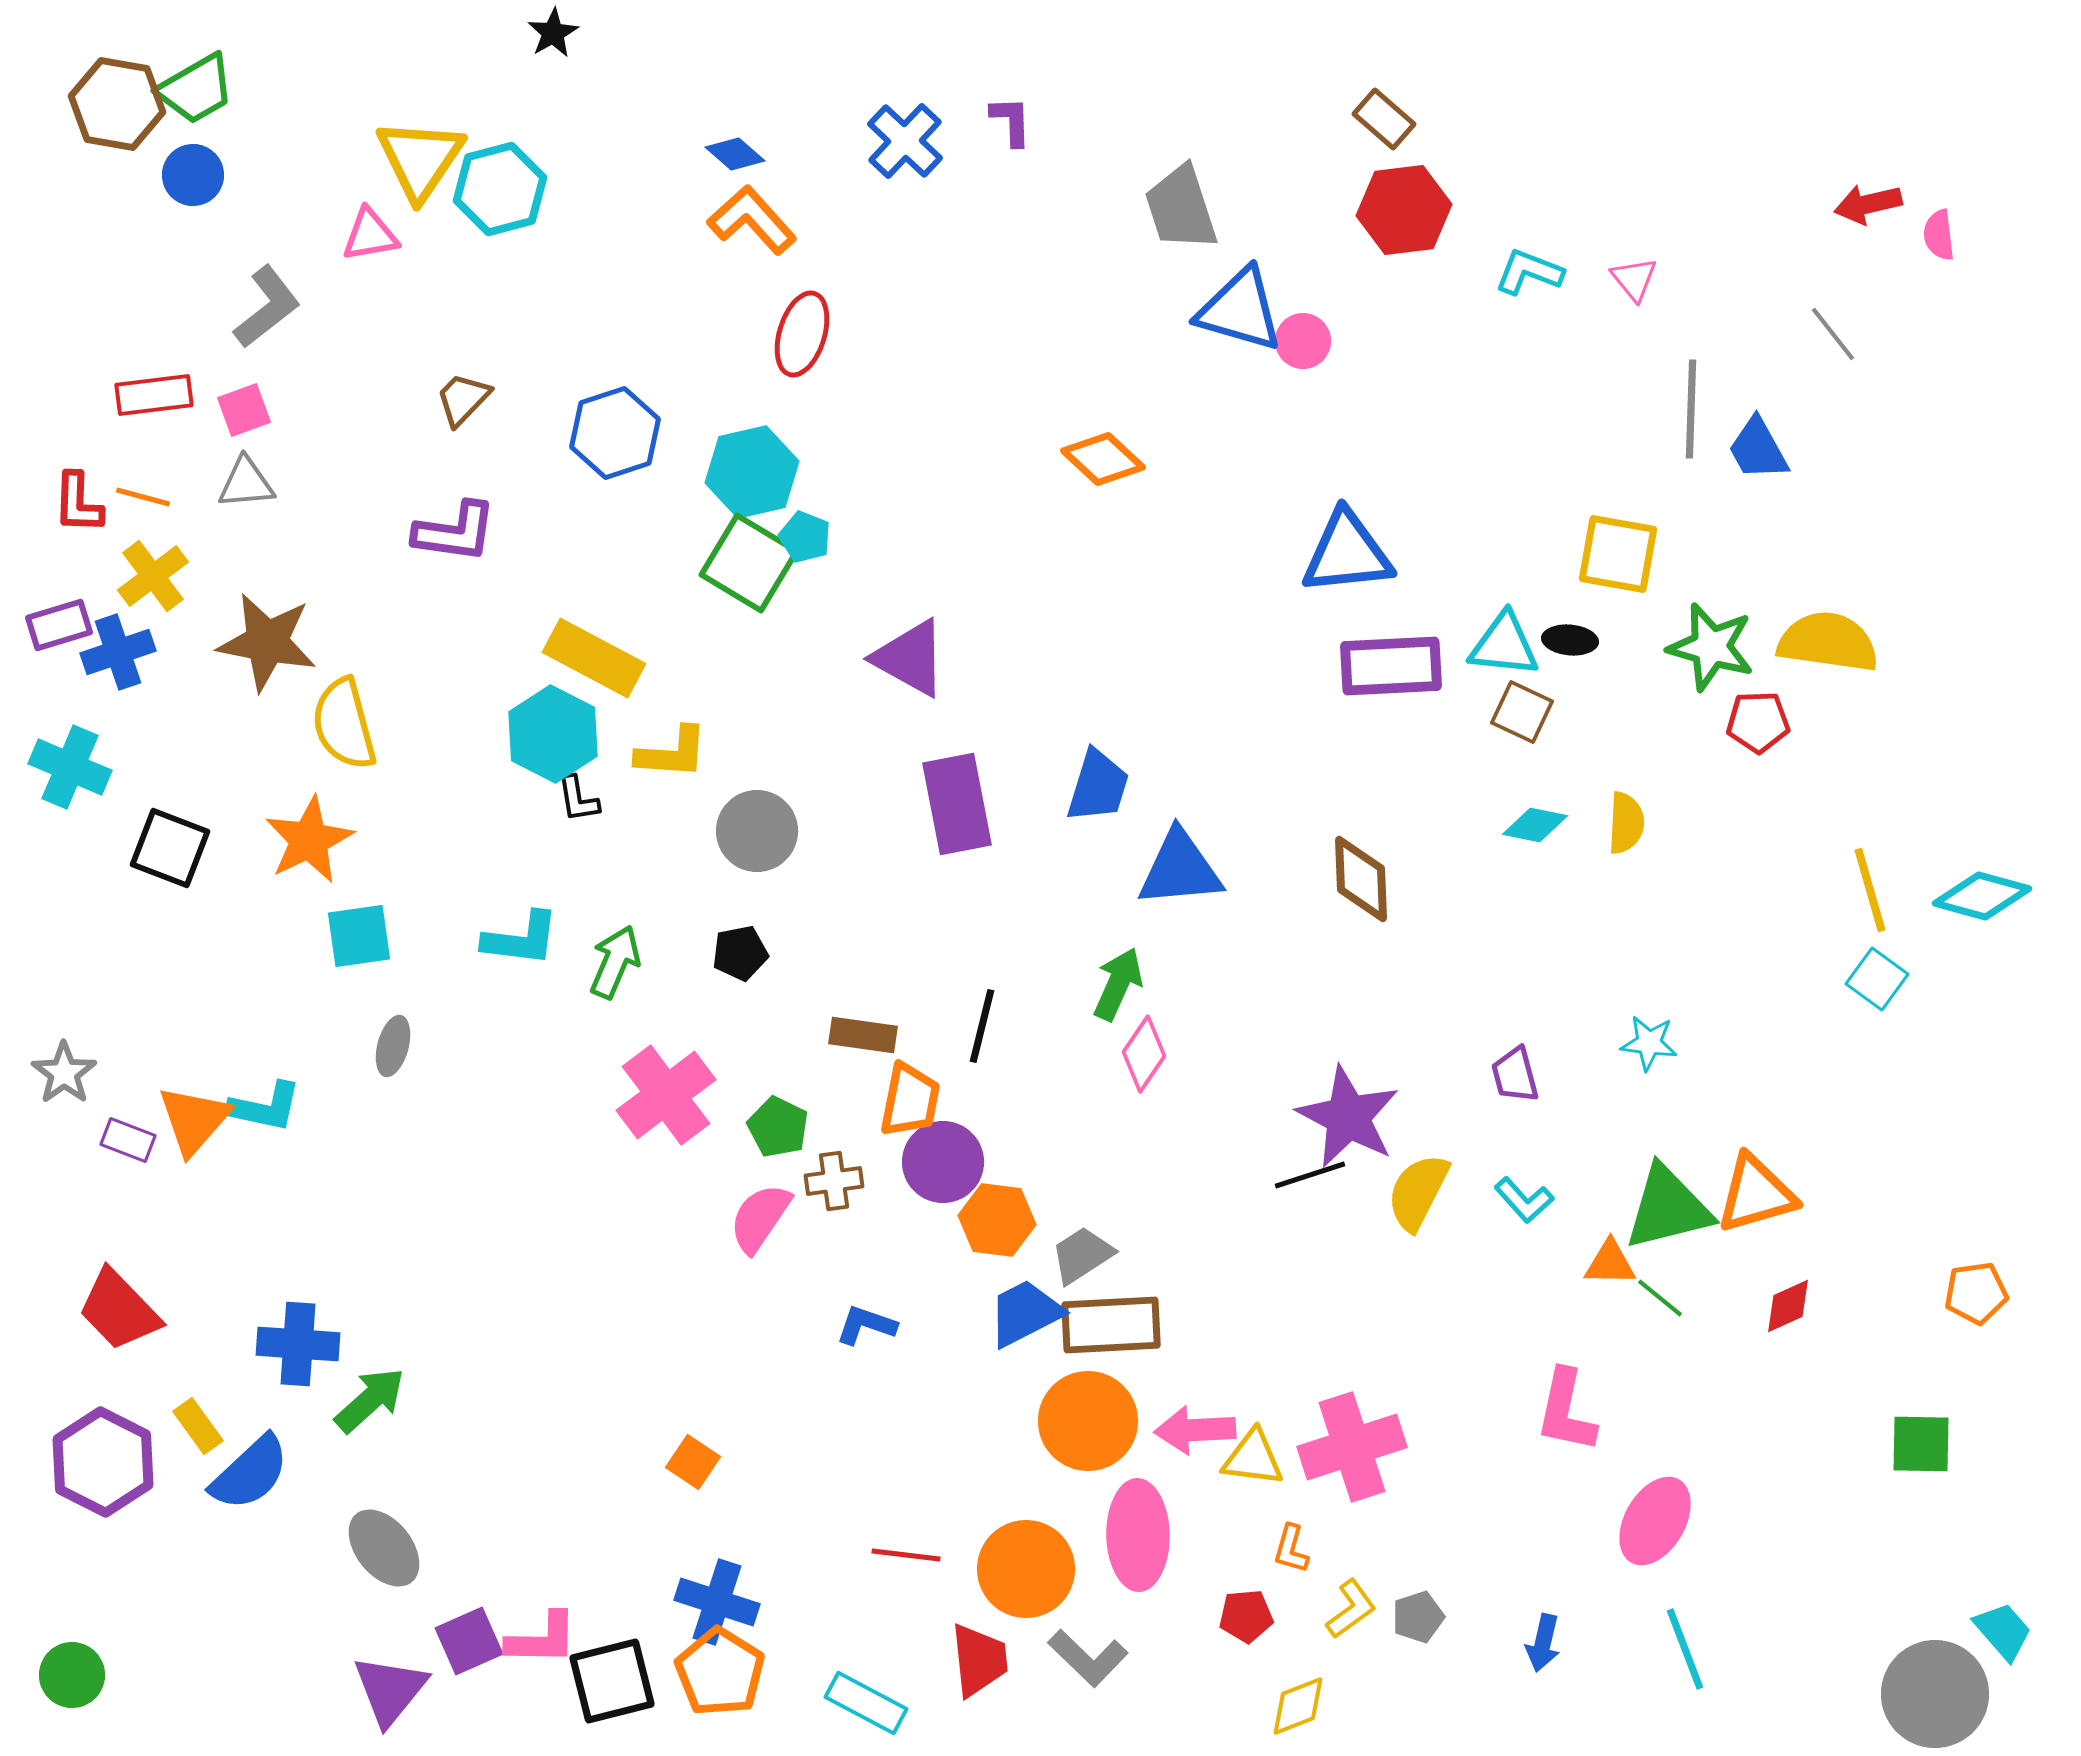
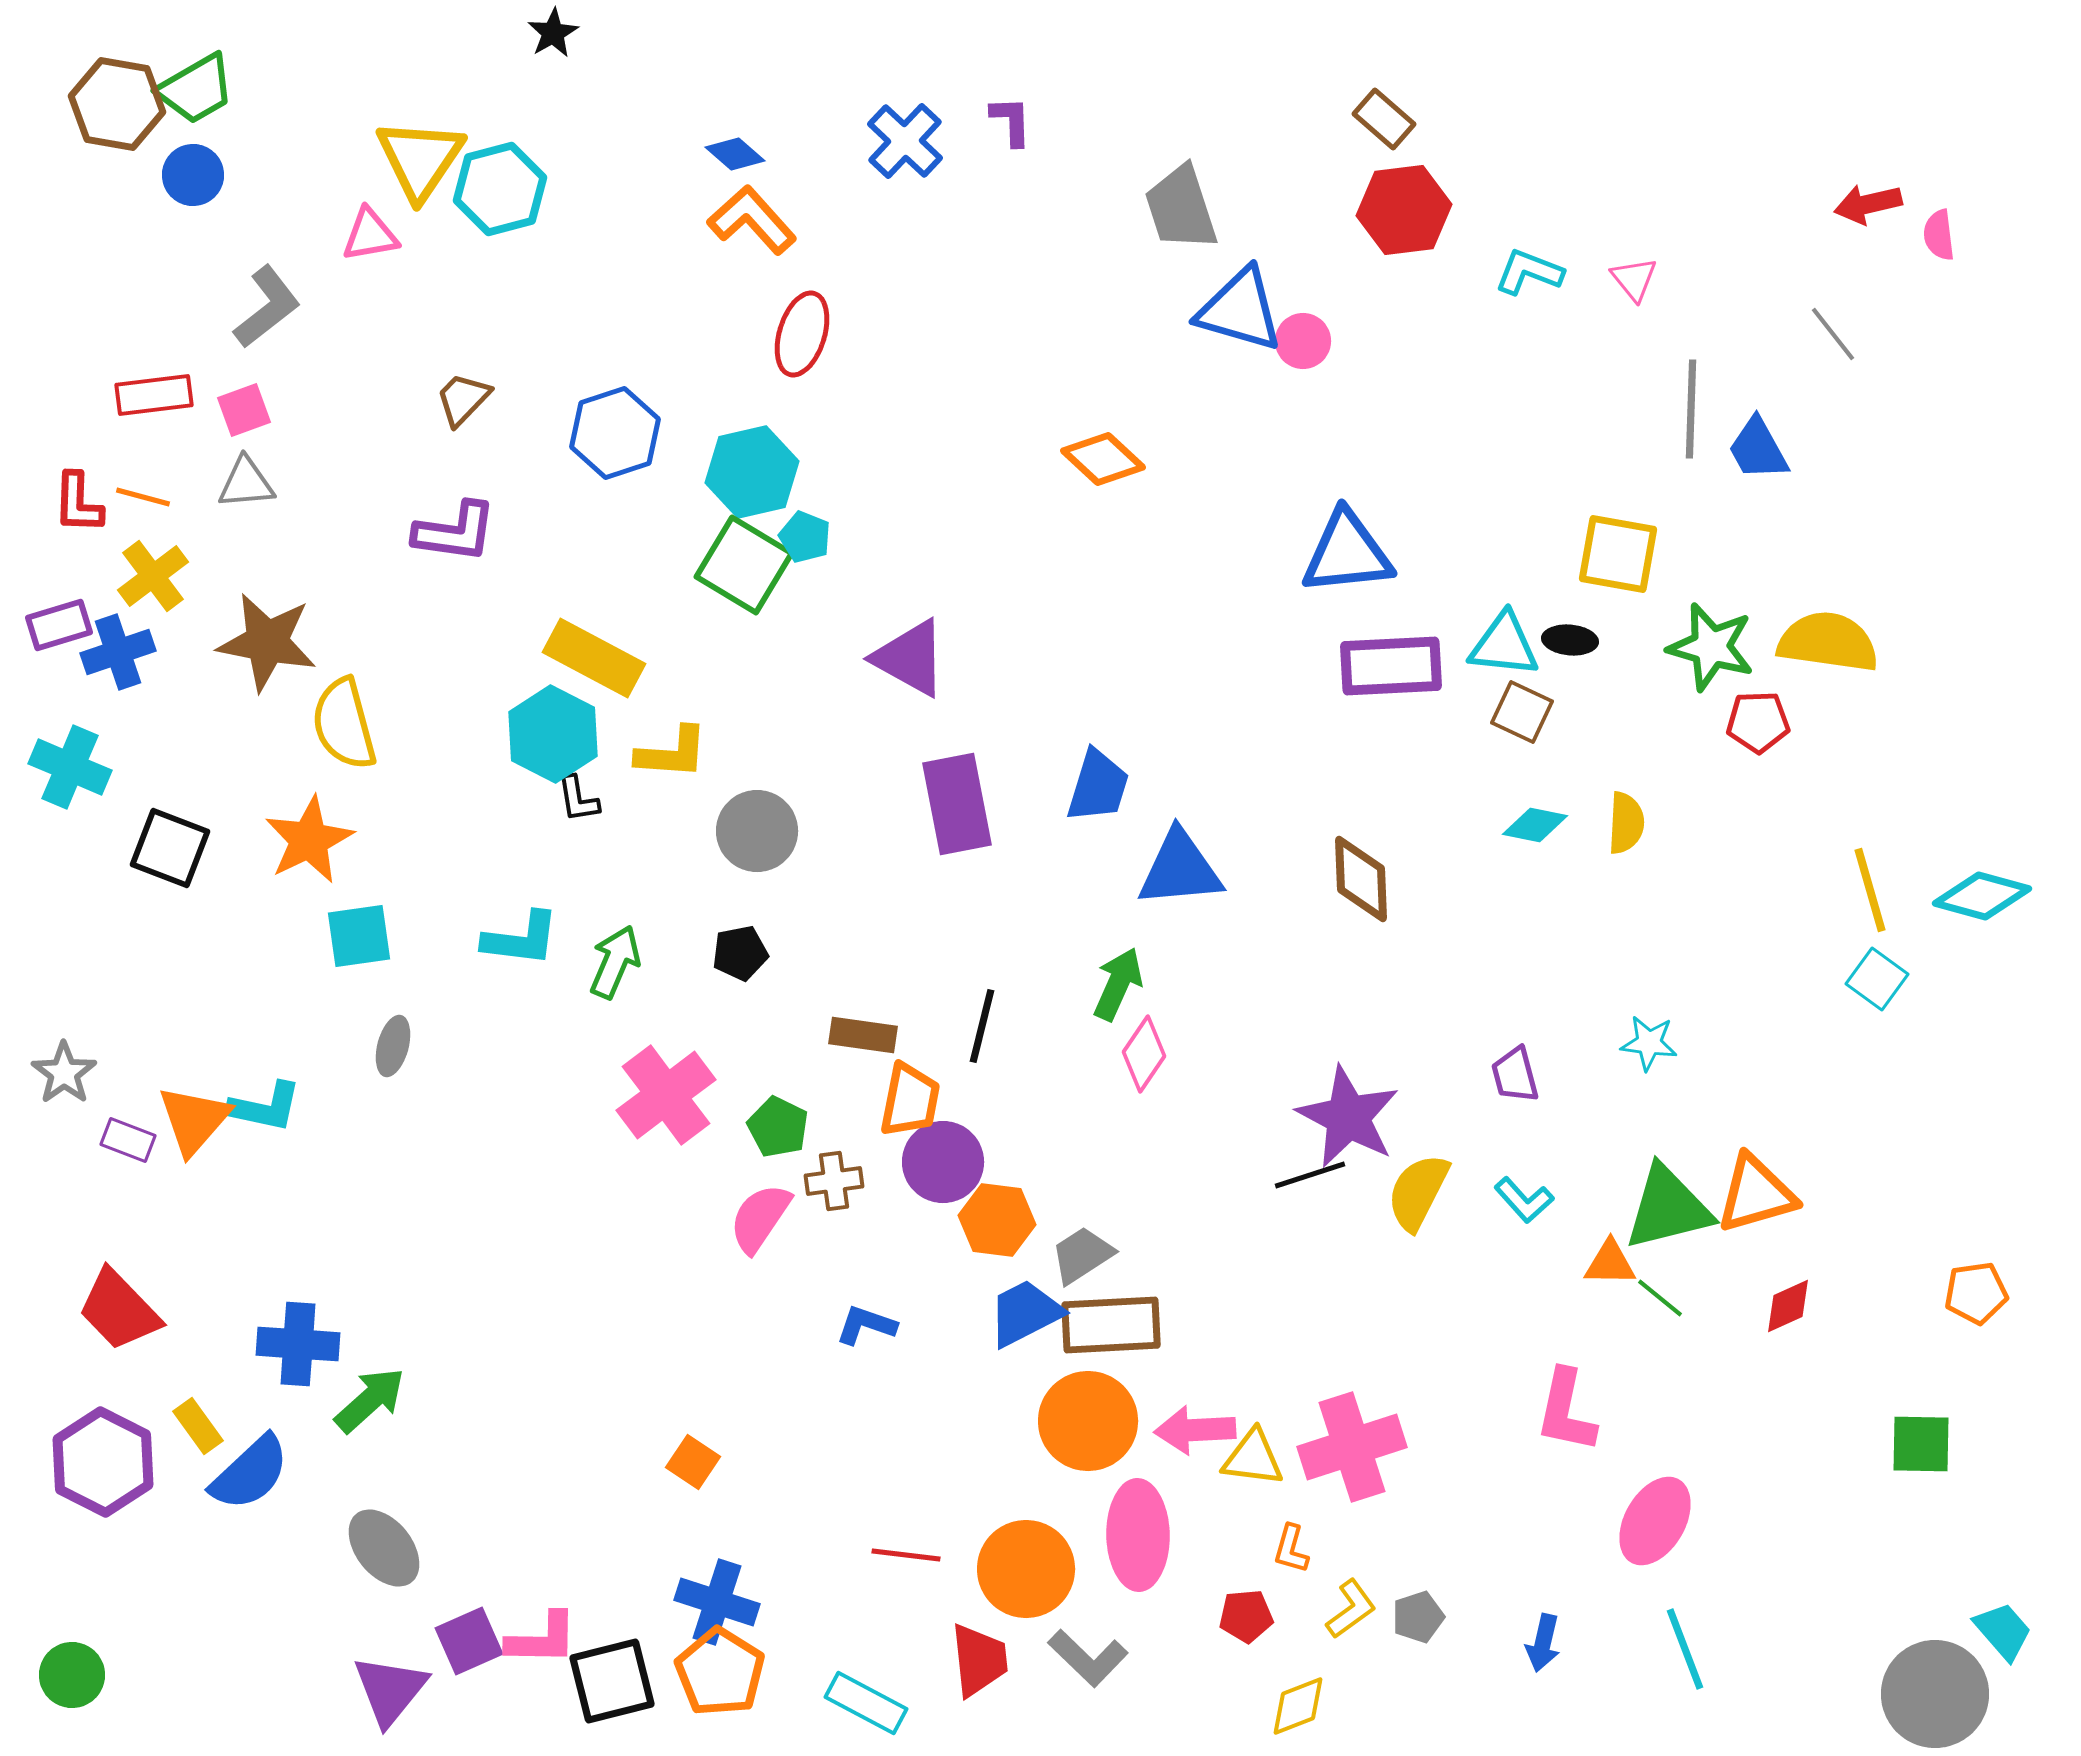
green square at (749, 563): moved 5 px left, 2 px down
